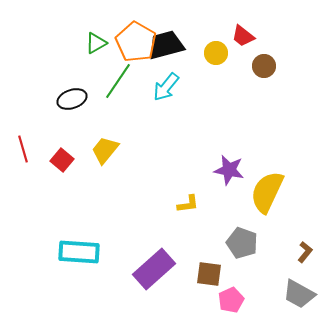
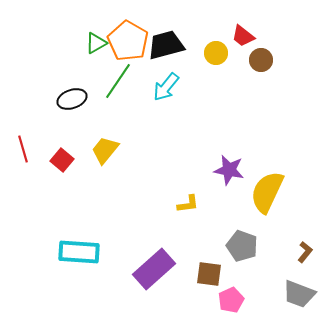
orange pentagon: moved 8 px left, 1 px up
brown circle: moved 3 px left, 6 px up
gray pentagon: moved 3 px down
gray trapezoid: rotated 8 degrees counterclockwise
